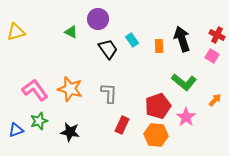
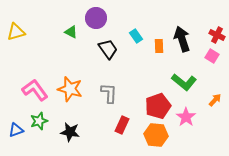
purple circle: moved 2 px left, 1 px up
cyan rectangle: moved 4 px right, 4 px up
